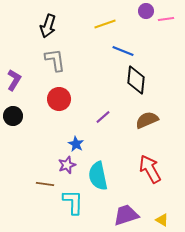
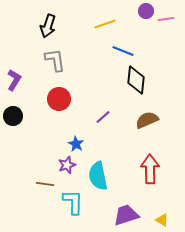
red arrow: rotated 28 degrees clockwise
